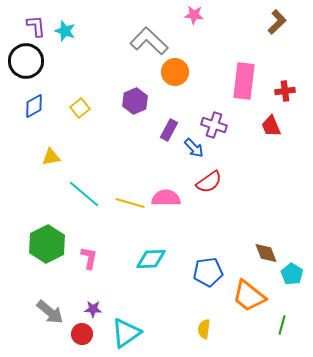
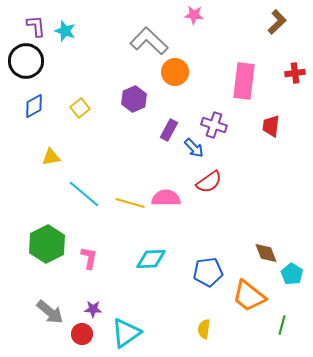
red cross: moved 10 px right, 18 px up
purple hexagon: moved 1 px left, 2 px up
red trapezoid: rotated 30 degrees clockwise
